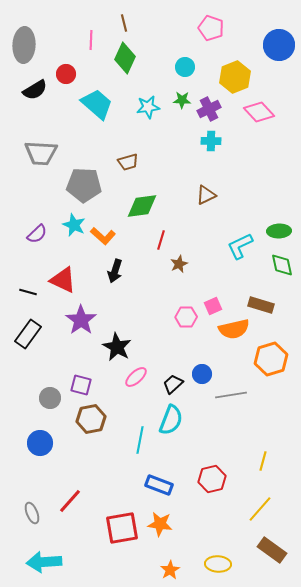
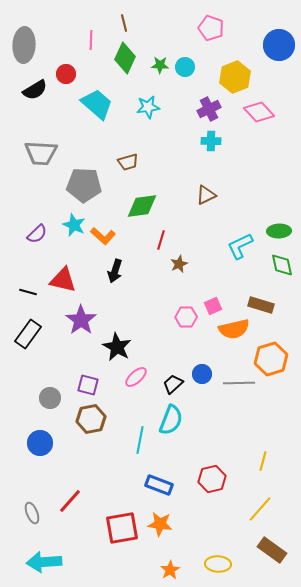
green star at (182, 100): moved 22 px left, 35 px up
red triangle at (63, 280): rotated 12 degrees counterclockwise
purple square at (81, 385): moved 7 px right
gray line at (231, 395): moved 8 px right, 12 px up; rotated 8 degrees clockwise
